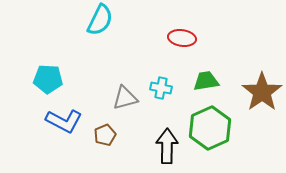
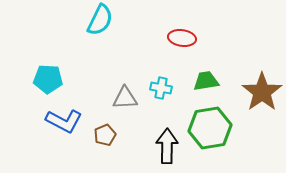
gray triangle: rotated 12 degrees clockwise
green hexagon: rotated 15 degrees clockwise
